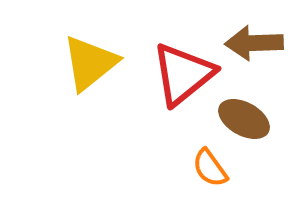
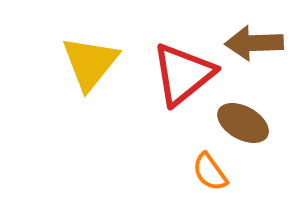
yellow triangle: rotated 12 degrees counterclockwise
brown ellipse: moved 1 px left, 4 px down
orange semicircle: moved 4 px down
